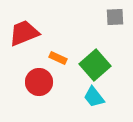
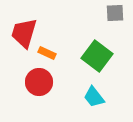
gray square: moved 4 px up
red trapezoid: rotated 52 degrees counterclockwise
orange rectangle: moved 11 px left, 5 px up
green square: moved 2 px right, 9 px up; rotated 12 degrees counterclockwise
